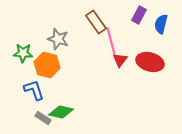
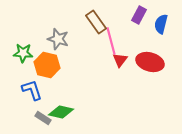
blue L-shape: moved 2 px left
